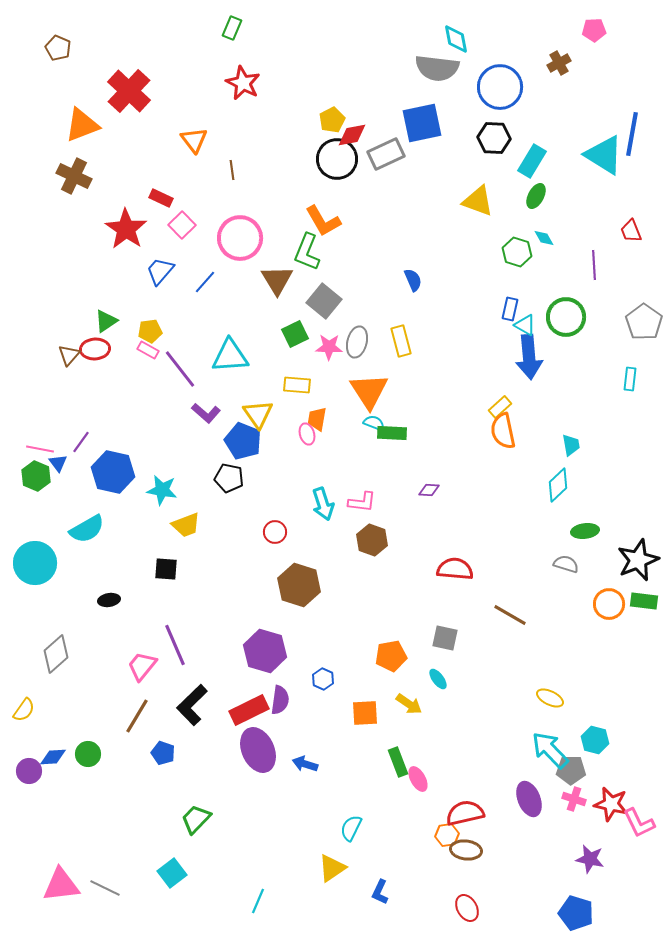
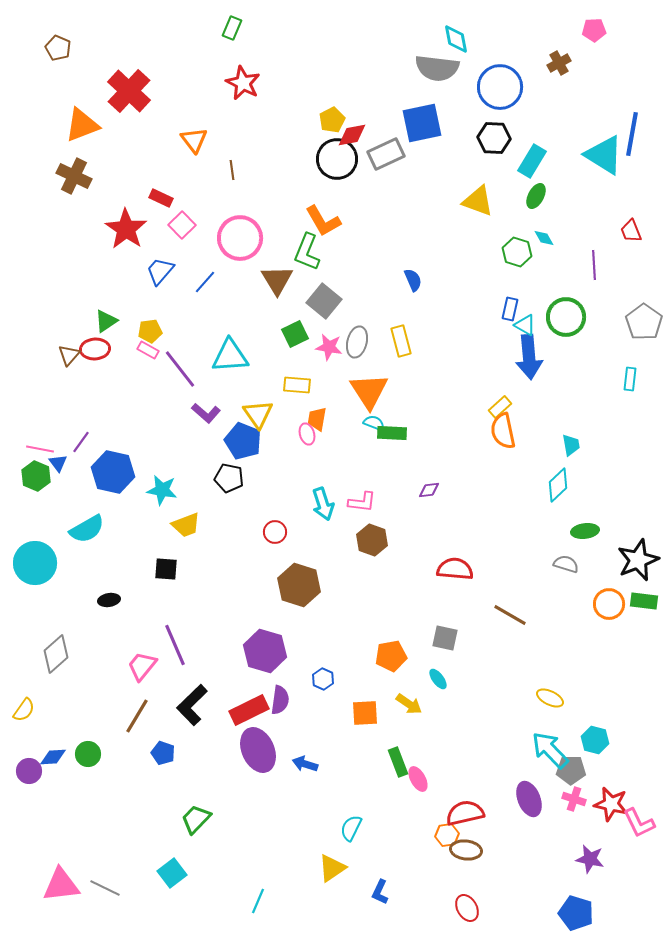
pink star at (329, 347): rotated 8 degrees clockwise
purple diamond at (429, 490): rotated 10 degrees counterclockwise
